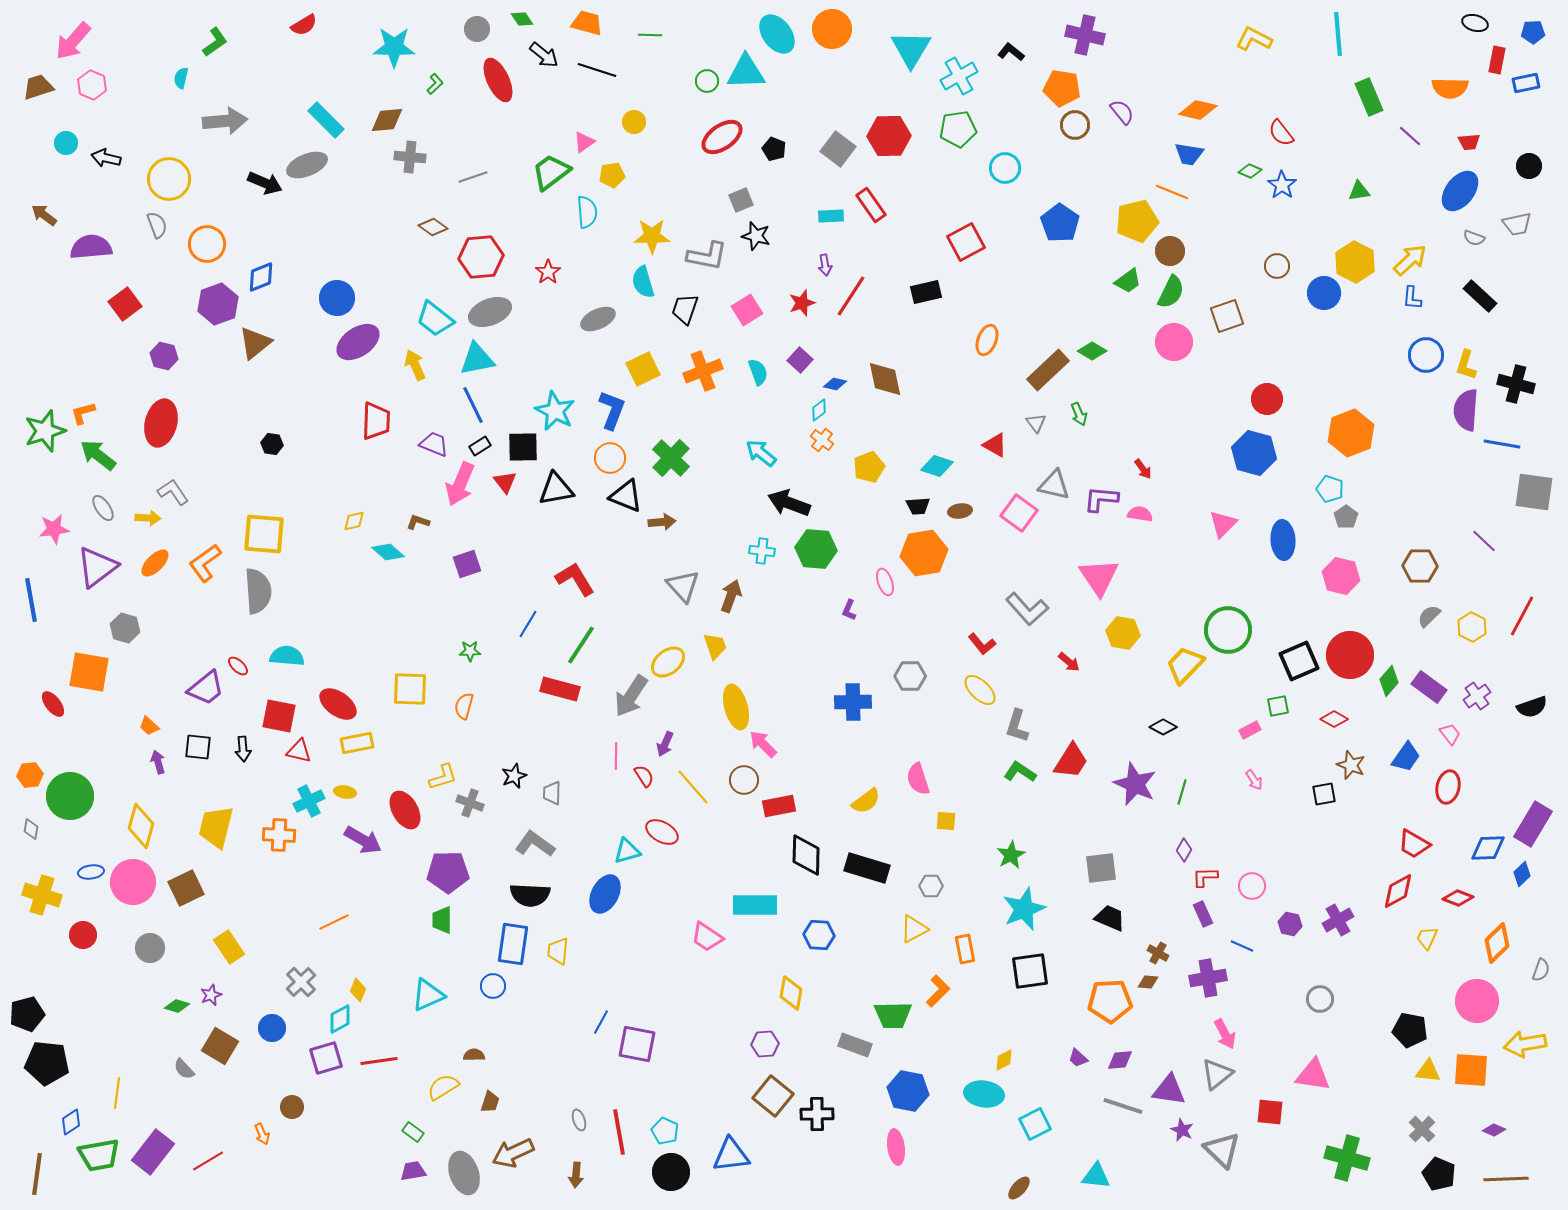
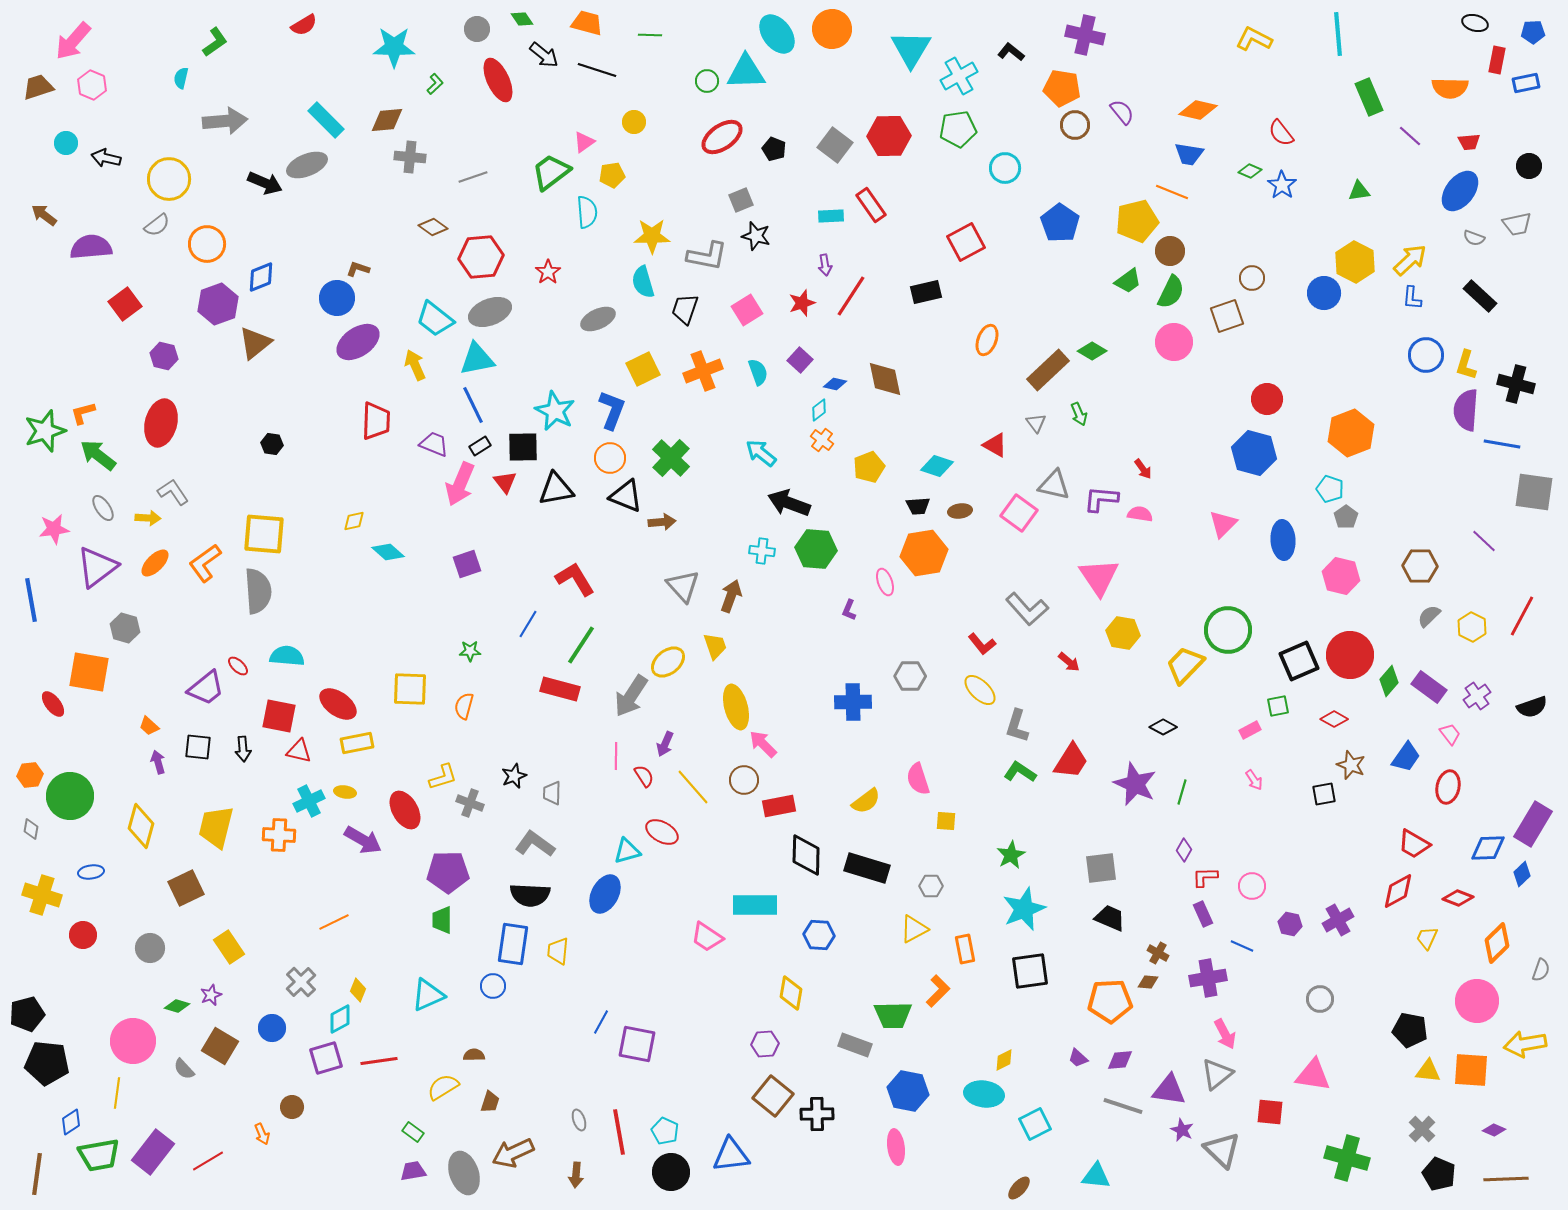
gray square at (838, 149): moved 3 px left, 4 px up
gray semicircle at (157, 225): rotated 72 degrees clockwise
brown circle at (1277, 266): moved 25 px left, 12 px down
brown L-shape at (418, 522): moved 60 px left, 253 px up
pink circle at (133, 882): moved 159 px down
